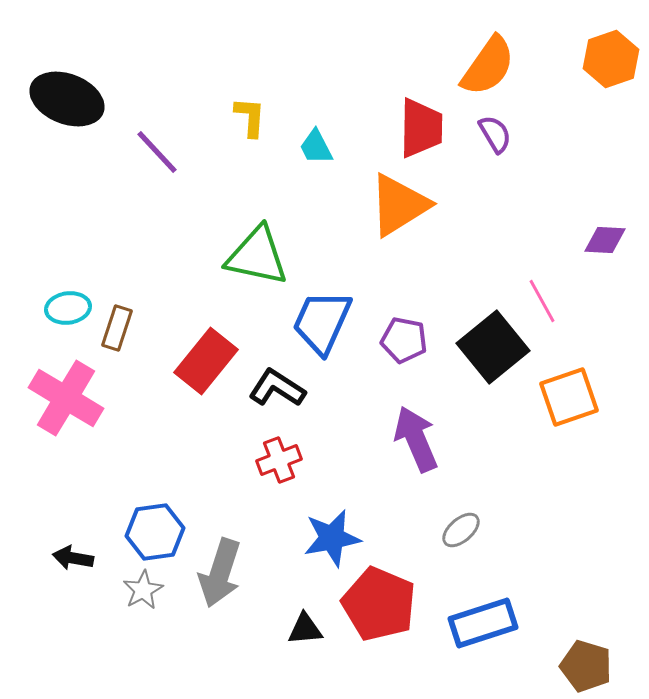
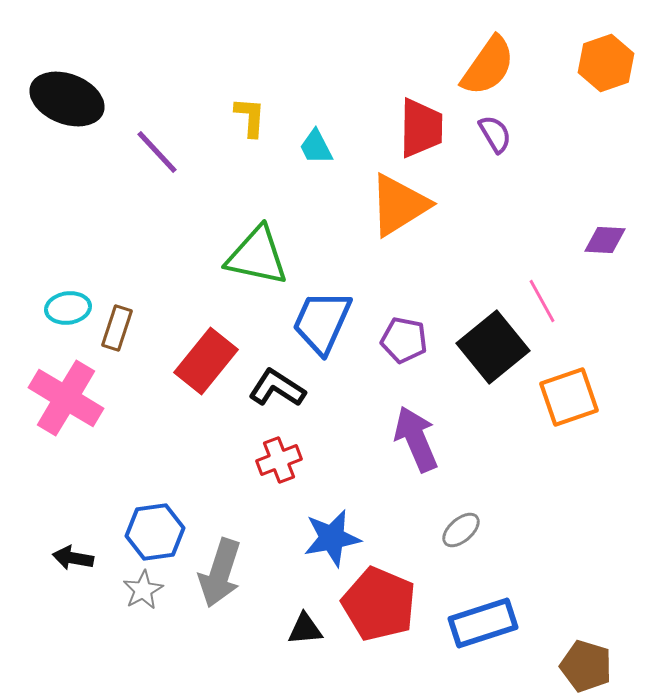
orange hexagon: moved 5 px left, 4 px down
